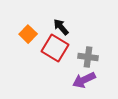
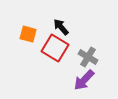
orange square: rotated 30 degrees counterclockwise
gray cross: rotated 24 degrees clockwise
purple arrow: rotated 20 degrees counterclockwise
